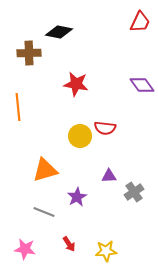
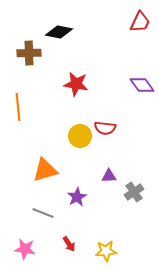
gray line: moved 1 px left, 1 px down
